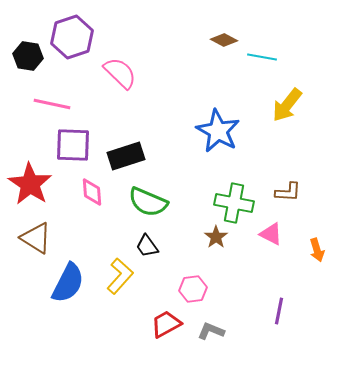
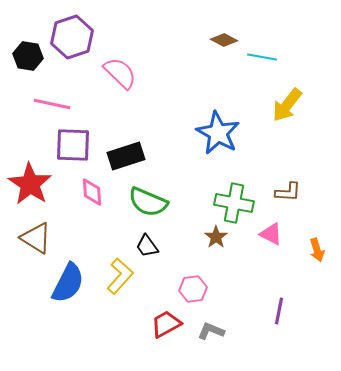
blue star: moved 2 px down
